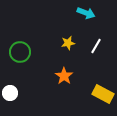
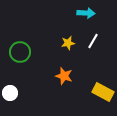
cyan arrow: rotated 18 degrees counterclockwise
white line: moved 3 px left, 5 px up
orange star: rotated 18 degrees counterclockwise
yellow rectangle: moved 2 px up
